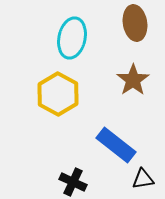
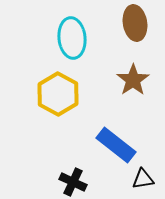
cyan ellipse: rotated 18 degrees counterclockwise
